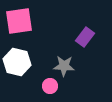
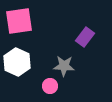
white hexagon: rotated 12 degrees clockwise
